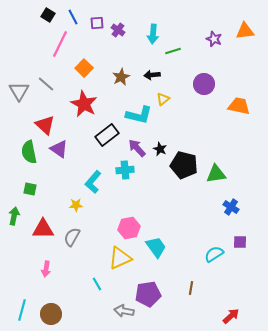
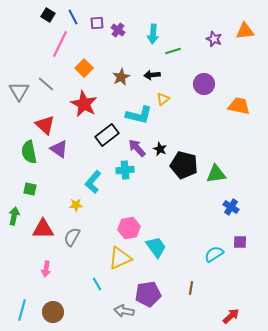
brown circle at (51, 314): moved 2 px right, 2 px up
